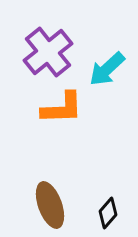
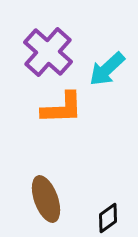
purple cross: rotated 9 degrees counterclockwise
brown ellipse: moved 4 px left, 6 px up
black diamond: moved 5 px down; rotated 12 degrees clockwise
